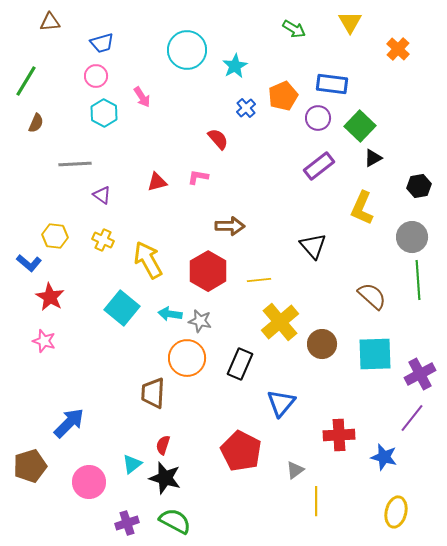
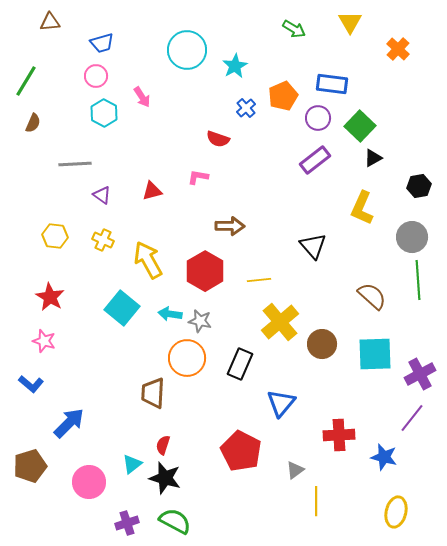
brown semicircle at (36, 123): moved 3 px left
red semicircle at (218, 139): rotated 150 degrees clockwise
purple rectangle at (319, 166): moved 4 px left, 6 px up
red triangle at (157, 182): moved 5 px left, 9 px down
blue L-shape at (29, 263): moved 2 px right, 121 px down
red hexagon at (208, 271): moved 3 px left
